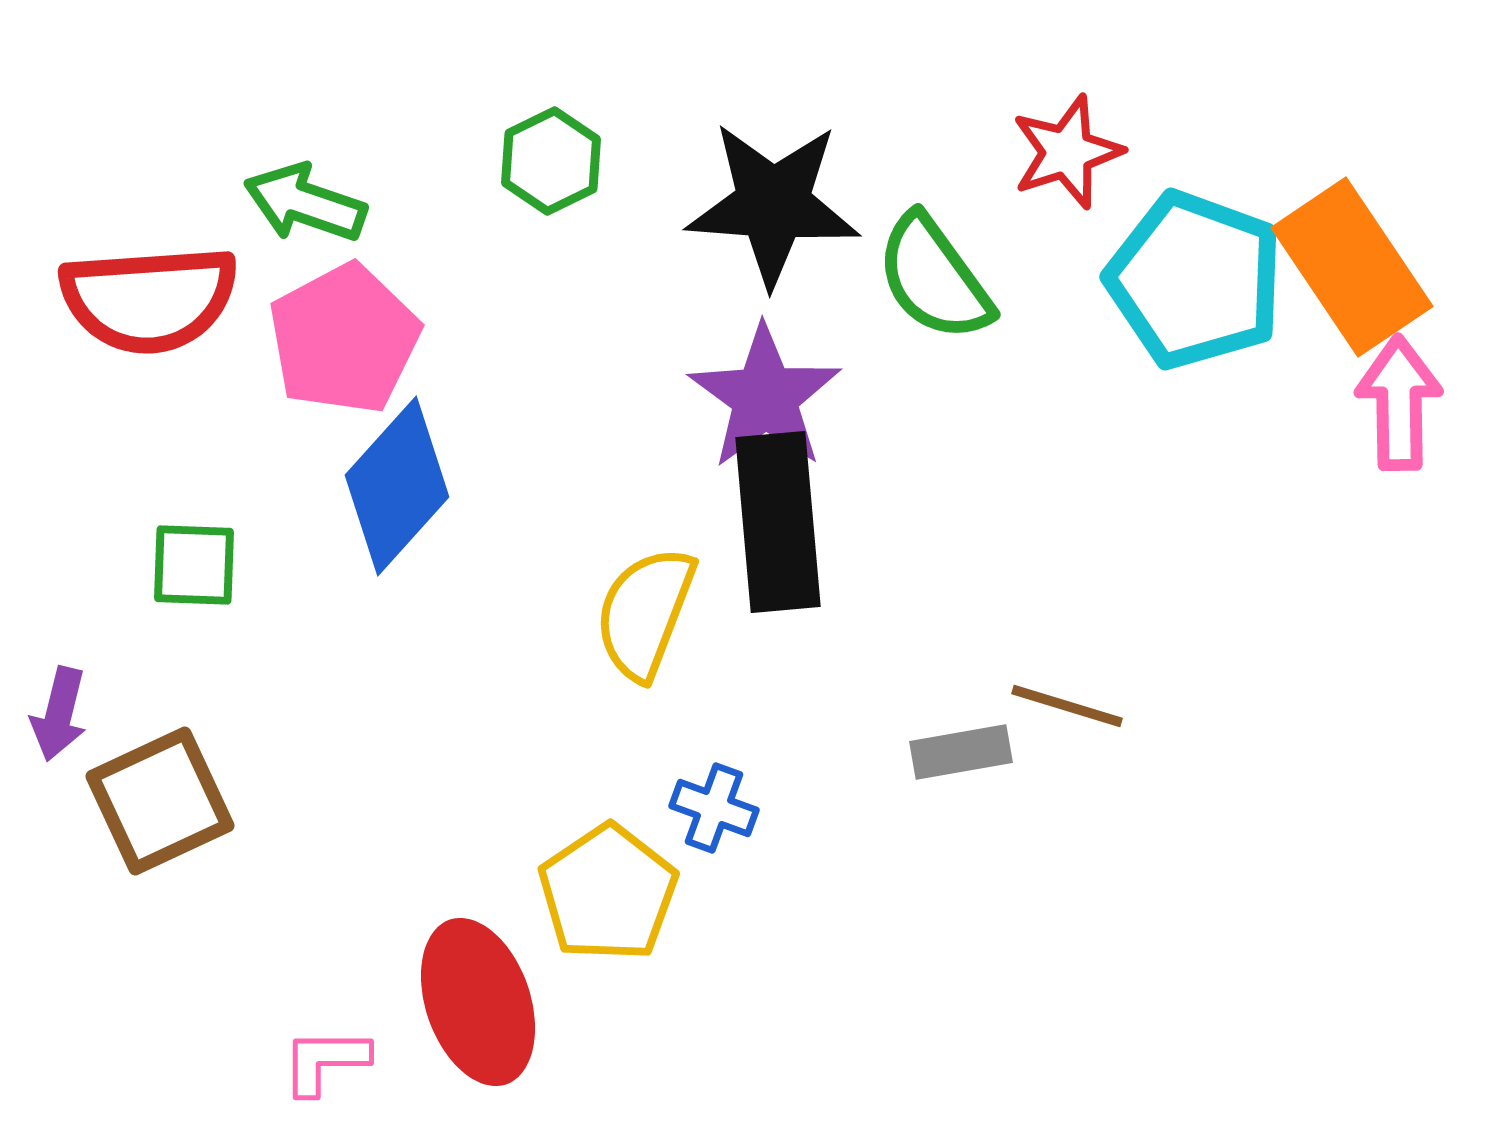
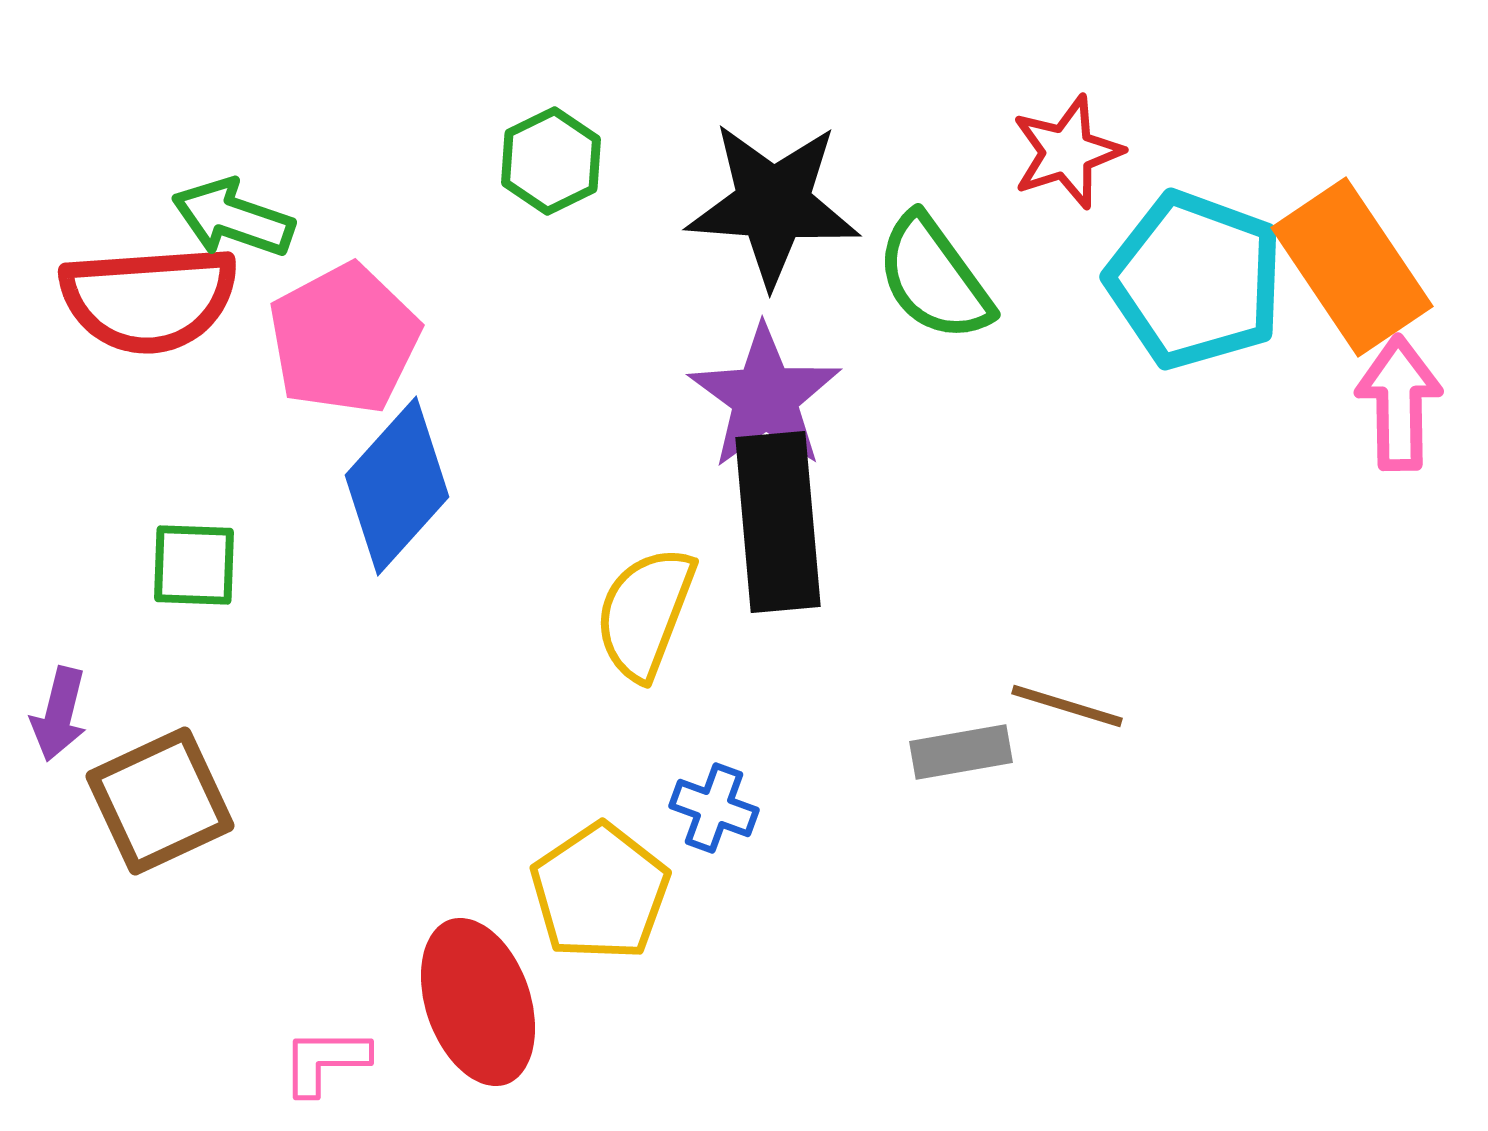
green arrow: moved 72 px left, 15 px down
yellow pentagon: moved 8 px left, 1 px up
